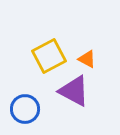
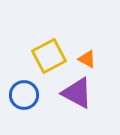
purple triangle: moved 3 px right, 2 px down
blue circle: moved 1 px left, 14 px up
